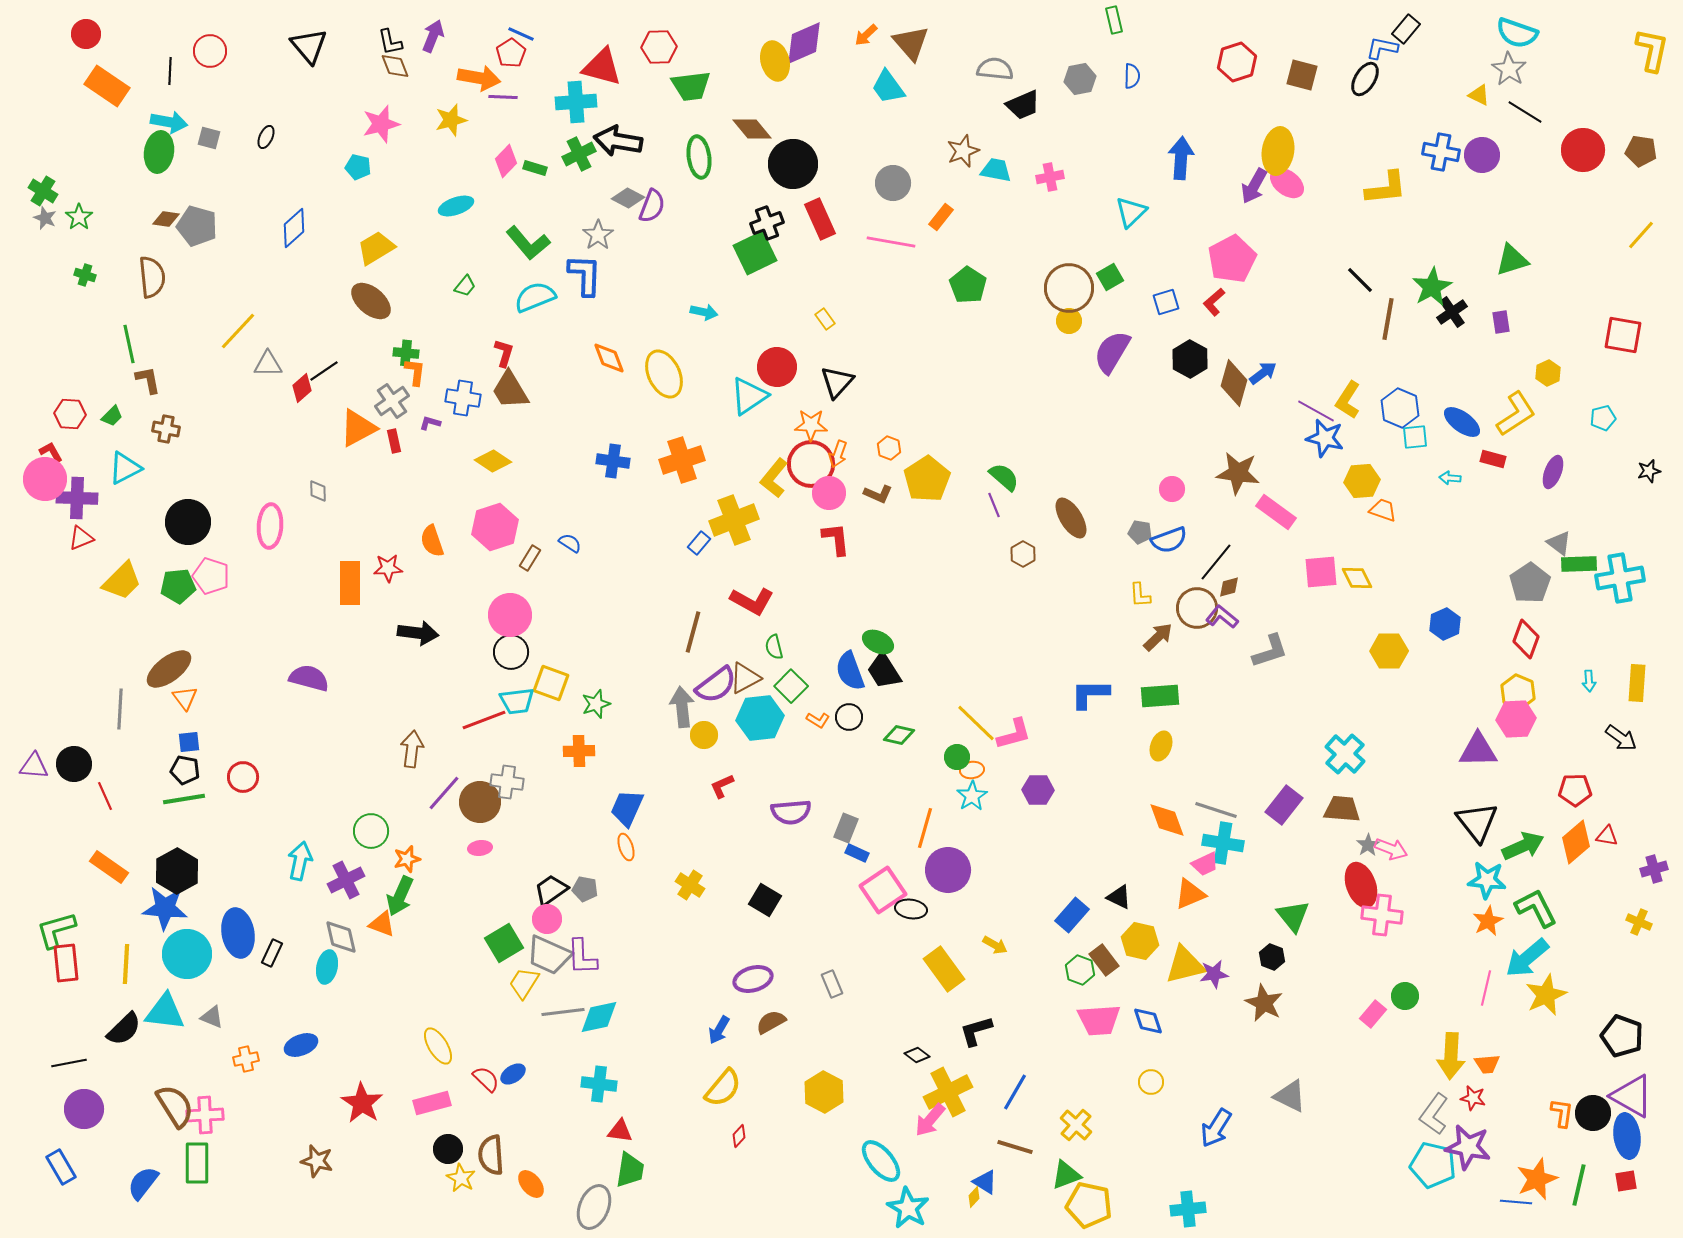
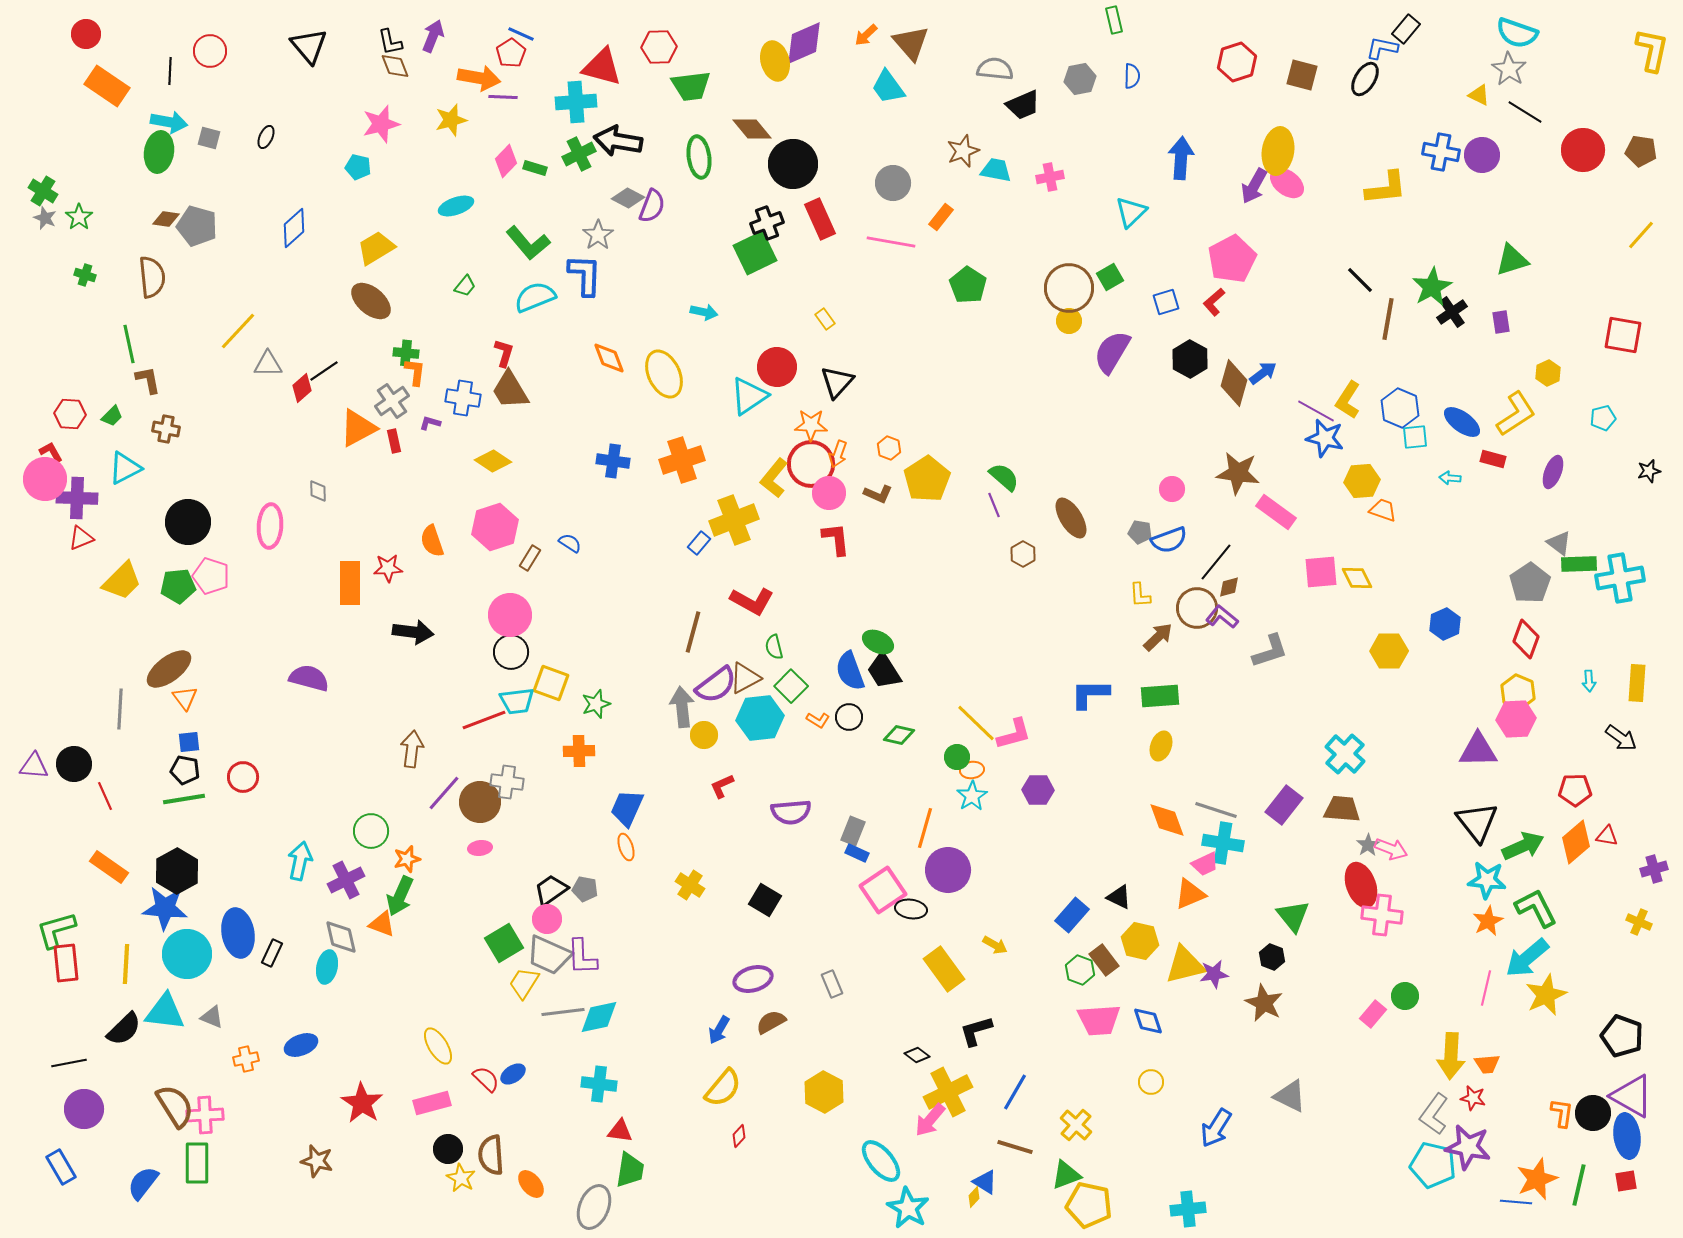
black arrow at (418, 633): moved 5 px left, 1 px up
gray rectangle at (846, 828): moved 7 px right, 3 px down
